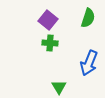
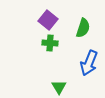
green semicircle: moved 5 px left, 10 px down
